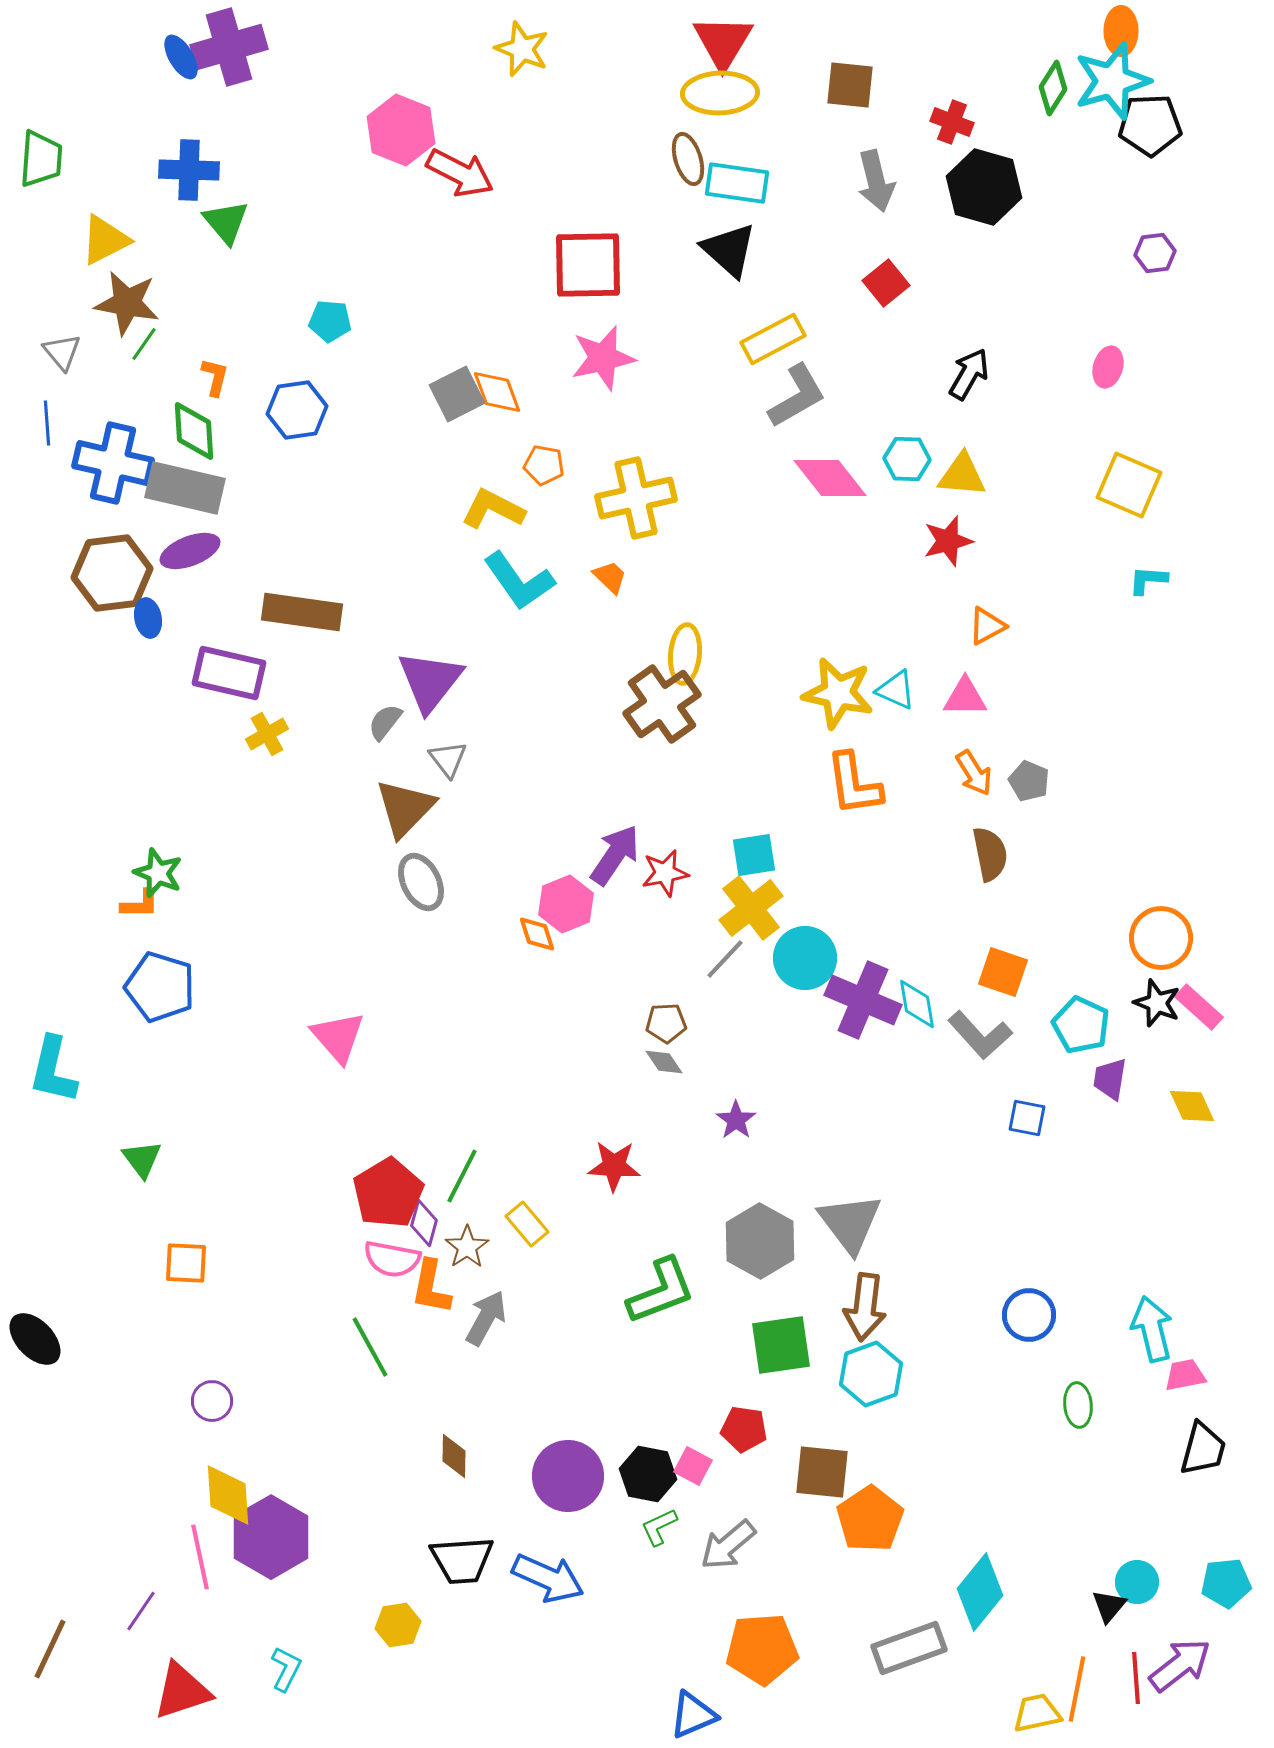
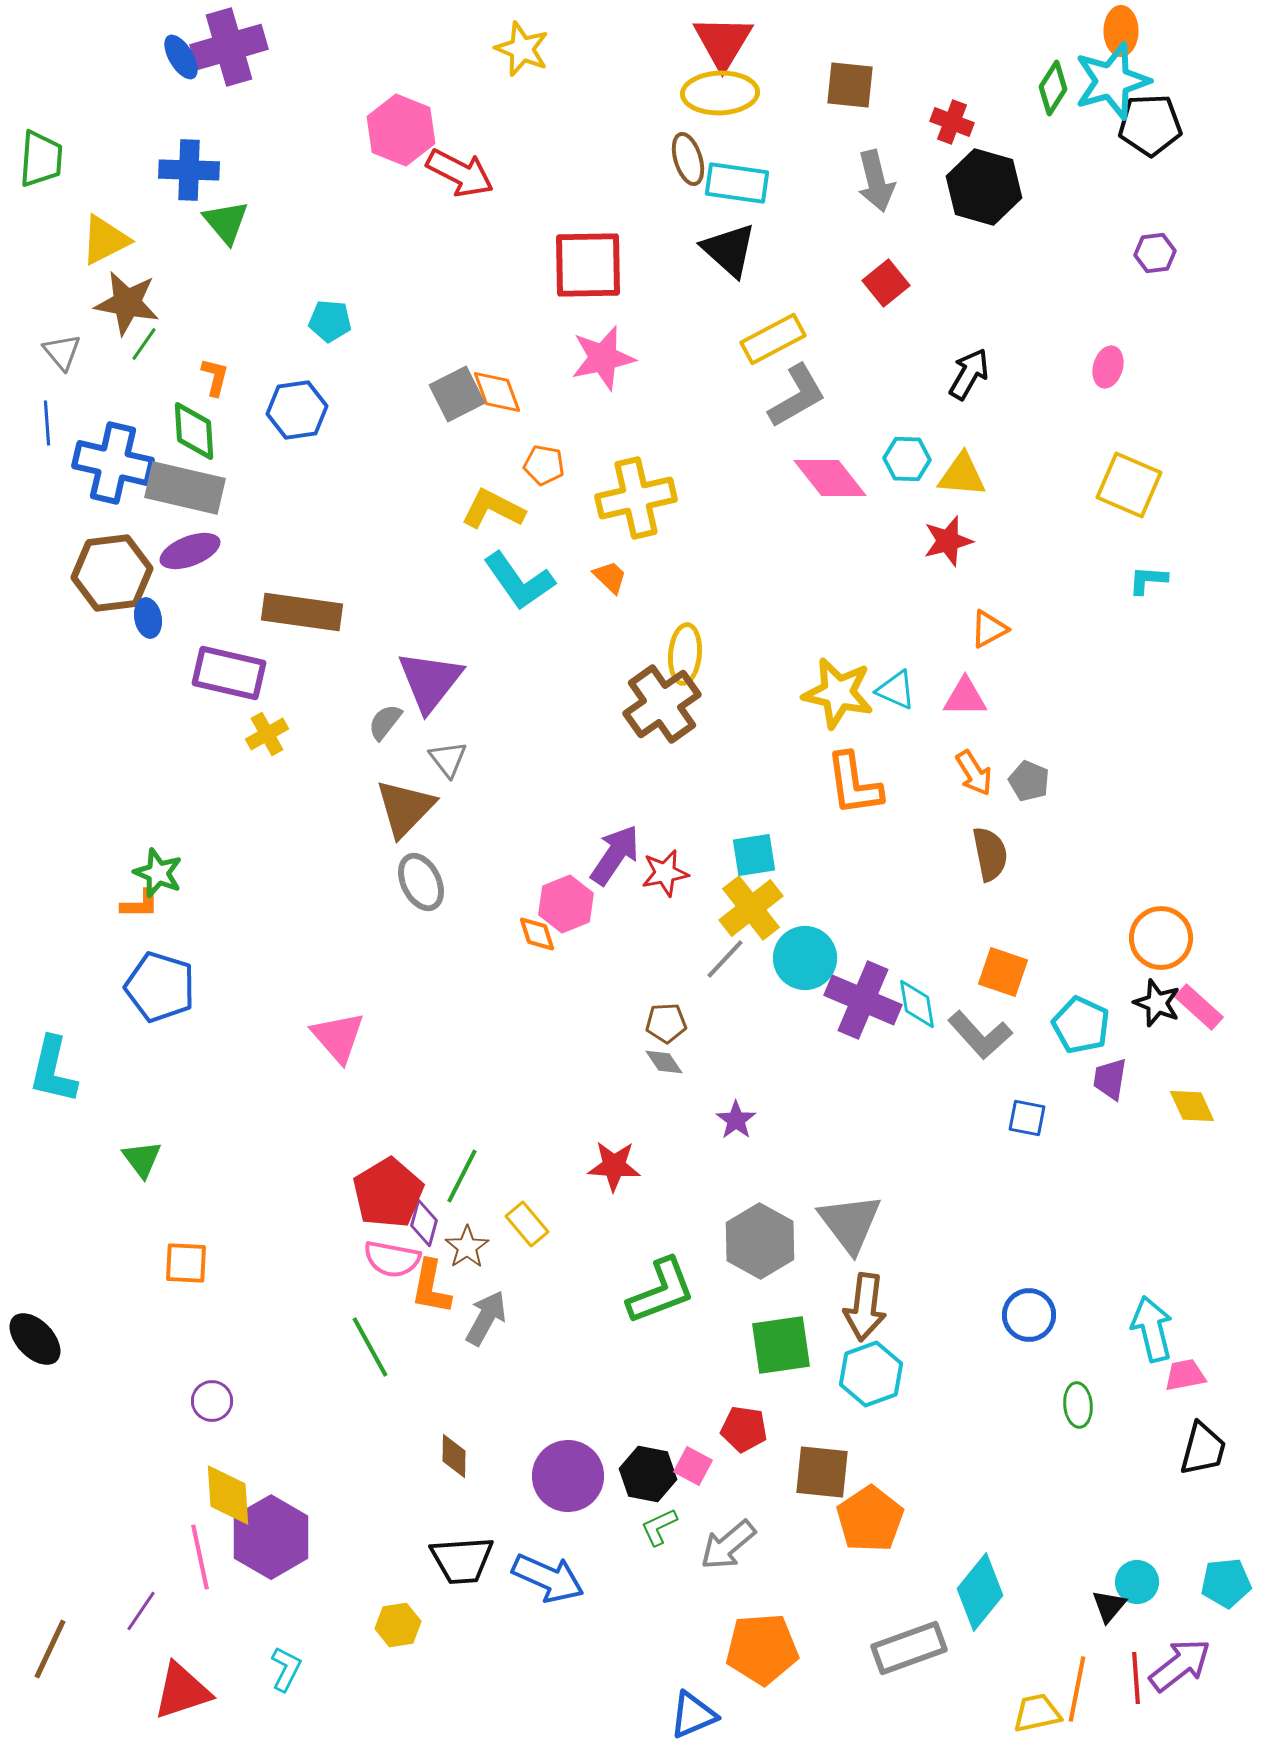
orange triangle at (987, 626): moved 2 px right, 3 px down
